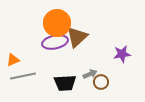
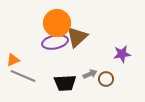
gray line: rotated 35 degrees clockwise
brown circle: moved 5 px right, 3 px up
